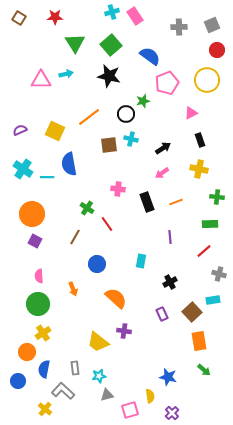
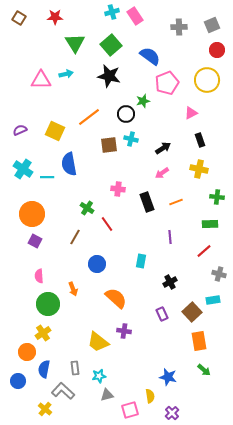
green circle at (38, 304): moved 10 px right
